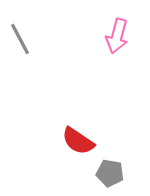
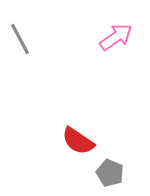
pink arrow: moved 1 px left, 1 px down; rotated 140 degrees counterclockwise
gray pentagon: rotated 12 degrees clockwise
